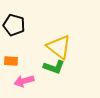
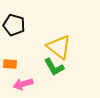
orange rectangle: moved 1 px left, 3 px down
green L-shape: rotated 40 degrees clockwise
pink arrow: moved 1 px left, 3 px down
